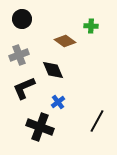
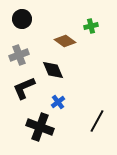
green cross: rotated 16 degrees counterclockwise
